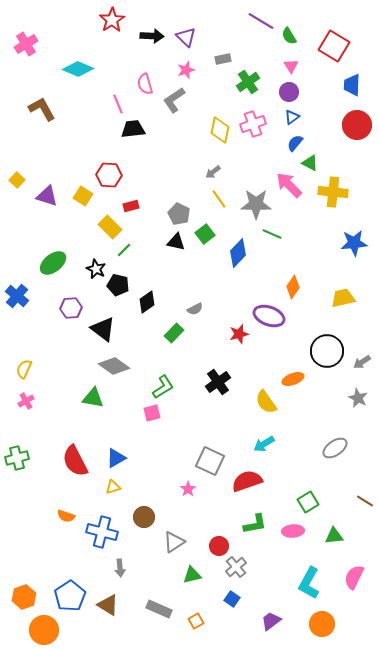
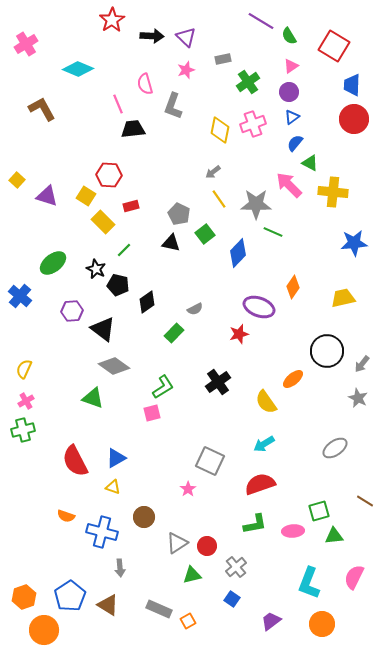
pink triangle at (291, 66): rotated 28 degrees clockwise
gray L-shape at (174, 100): moved 1 px left, 6 px down; rotated 36 degrees counterclockwise
red circle at (357, 125): moved 3 px left, 6 px up
yellow square at (83, 196): moved 3 px right
yellow rectangle at (110, 227): moved 7 px left, 5 px up
green line at (272, 234): moved 1 px right, 2 px up
black triangle at (176, 242): moved 5 px left, 1 px down
blue cross at (17, 296): moved 3 px right
purple hexagon at (71, 308): moved 1 px right, 3 px down
purple ellipse at (269, 316): moved 10 px left, 9 px up
gray arrow at (362, 362): moved 2 px down; rotated 18 degrees counterclockwise
orange ellipse at (293, 379): rotated 20 degrees counterclockwise
green triangle at (93, 398): rotated 10 degrees clockwise
green cross at (17, 458): moved 6 px right, 28 px up
red semicircle at (247, 481): moved 13 px right, 3 px down
yellow triangle at (113, 487): rotated 35 degrees clockwise
green square at (308, 502): moved 11 px right, 9 px down; rotated 15 degrees clockwise
gray triangle at (174, 542): moved 3 px right, 1 px down
red circle at (219, 546): moved 12 px left
cyan L-shape at (309, 583): rotated 8 degrees counterclockwise
orange square at (196, 621): moved 8 px left
